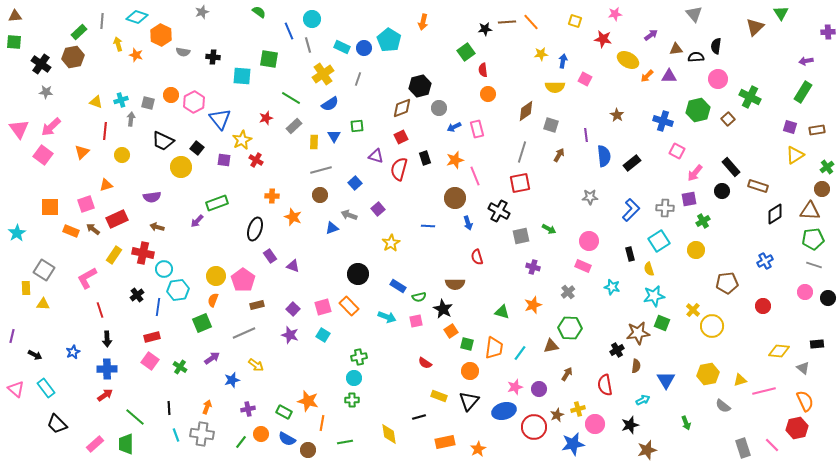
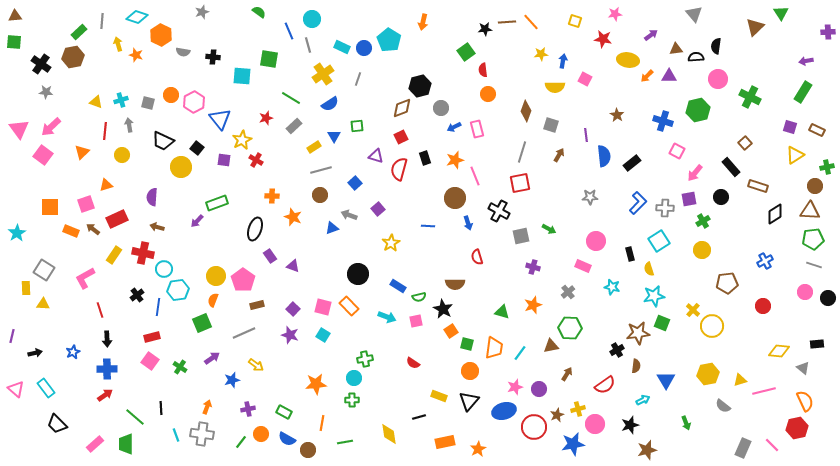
yellow ellipse at (628, 60): rotated 20 degrees counterclockwise
gray circle at (439, 108): moved 2 px right
brown diamond at (526, 111): rotated 35 degrees counterclockwise
gray arrow at (131, 119): moved 2 px left, 6 px down; rotated 16 degrees counterclockwise
brown square at (728, 119): moved 17 px right, 24 px down
brown rectangle at (817, 130): rotated 35 degrees clockwise
yellow rectangle at (314, 142): moved 5 px down; rotated 56 degrees clockwise
green cross at (827, 167): rotated 24 degrees clockwise
brown circle at (822, 189): moved 7 px left, 3 px up
black circle at (722, 191): moved 1 px left, 6 px down
purple semicircle at (152, 197): rotated 102 degrees clockwise
blue L-shape at (631, 210): moved 7 px right, 7 px up
pink circle at (589, 241): moved 7 px right
yellow circle at (696, 250): moved 6 px right
pink L-shape at (87, 278): moved 2 px left
pink square at (323, 307): rotated 30 degrees clockwise
black arrow at (35, 355): moved 2 px up; rotated 40 degrees counterclockwise
green cross at (359, 357): moved 6 px right, 2 px down
red semicircle at (425, 363): moved 12 px left
red semicircle at (605, 385): rotated 115 degrees counterclockwise
orange star at (308, 401): moved 8 px right, 17 px up; rotated 20 degrees counterclockwise
black line at (169, 408): moved 8 px left
gray rectangle at (743, 448): rotated 42 degrees clockwise
